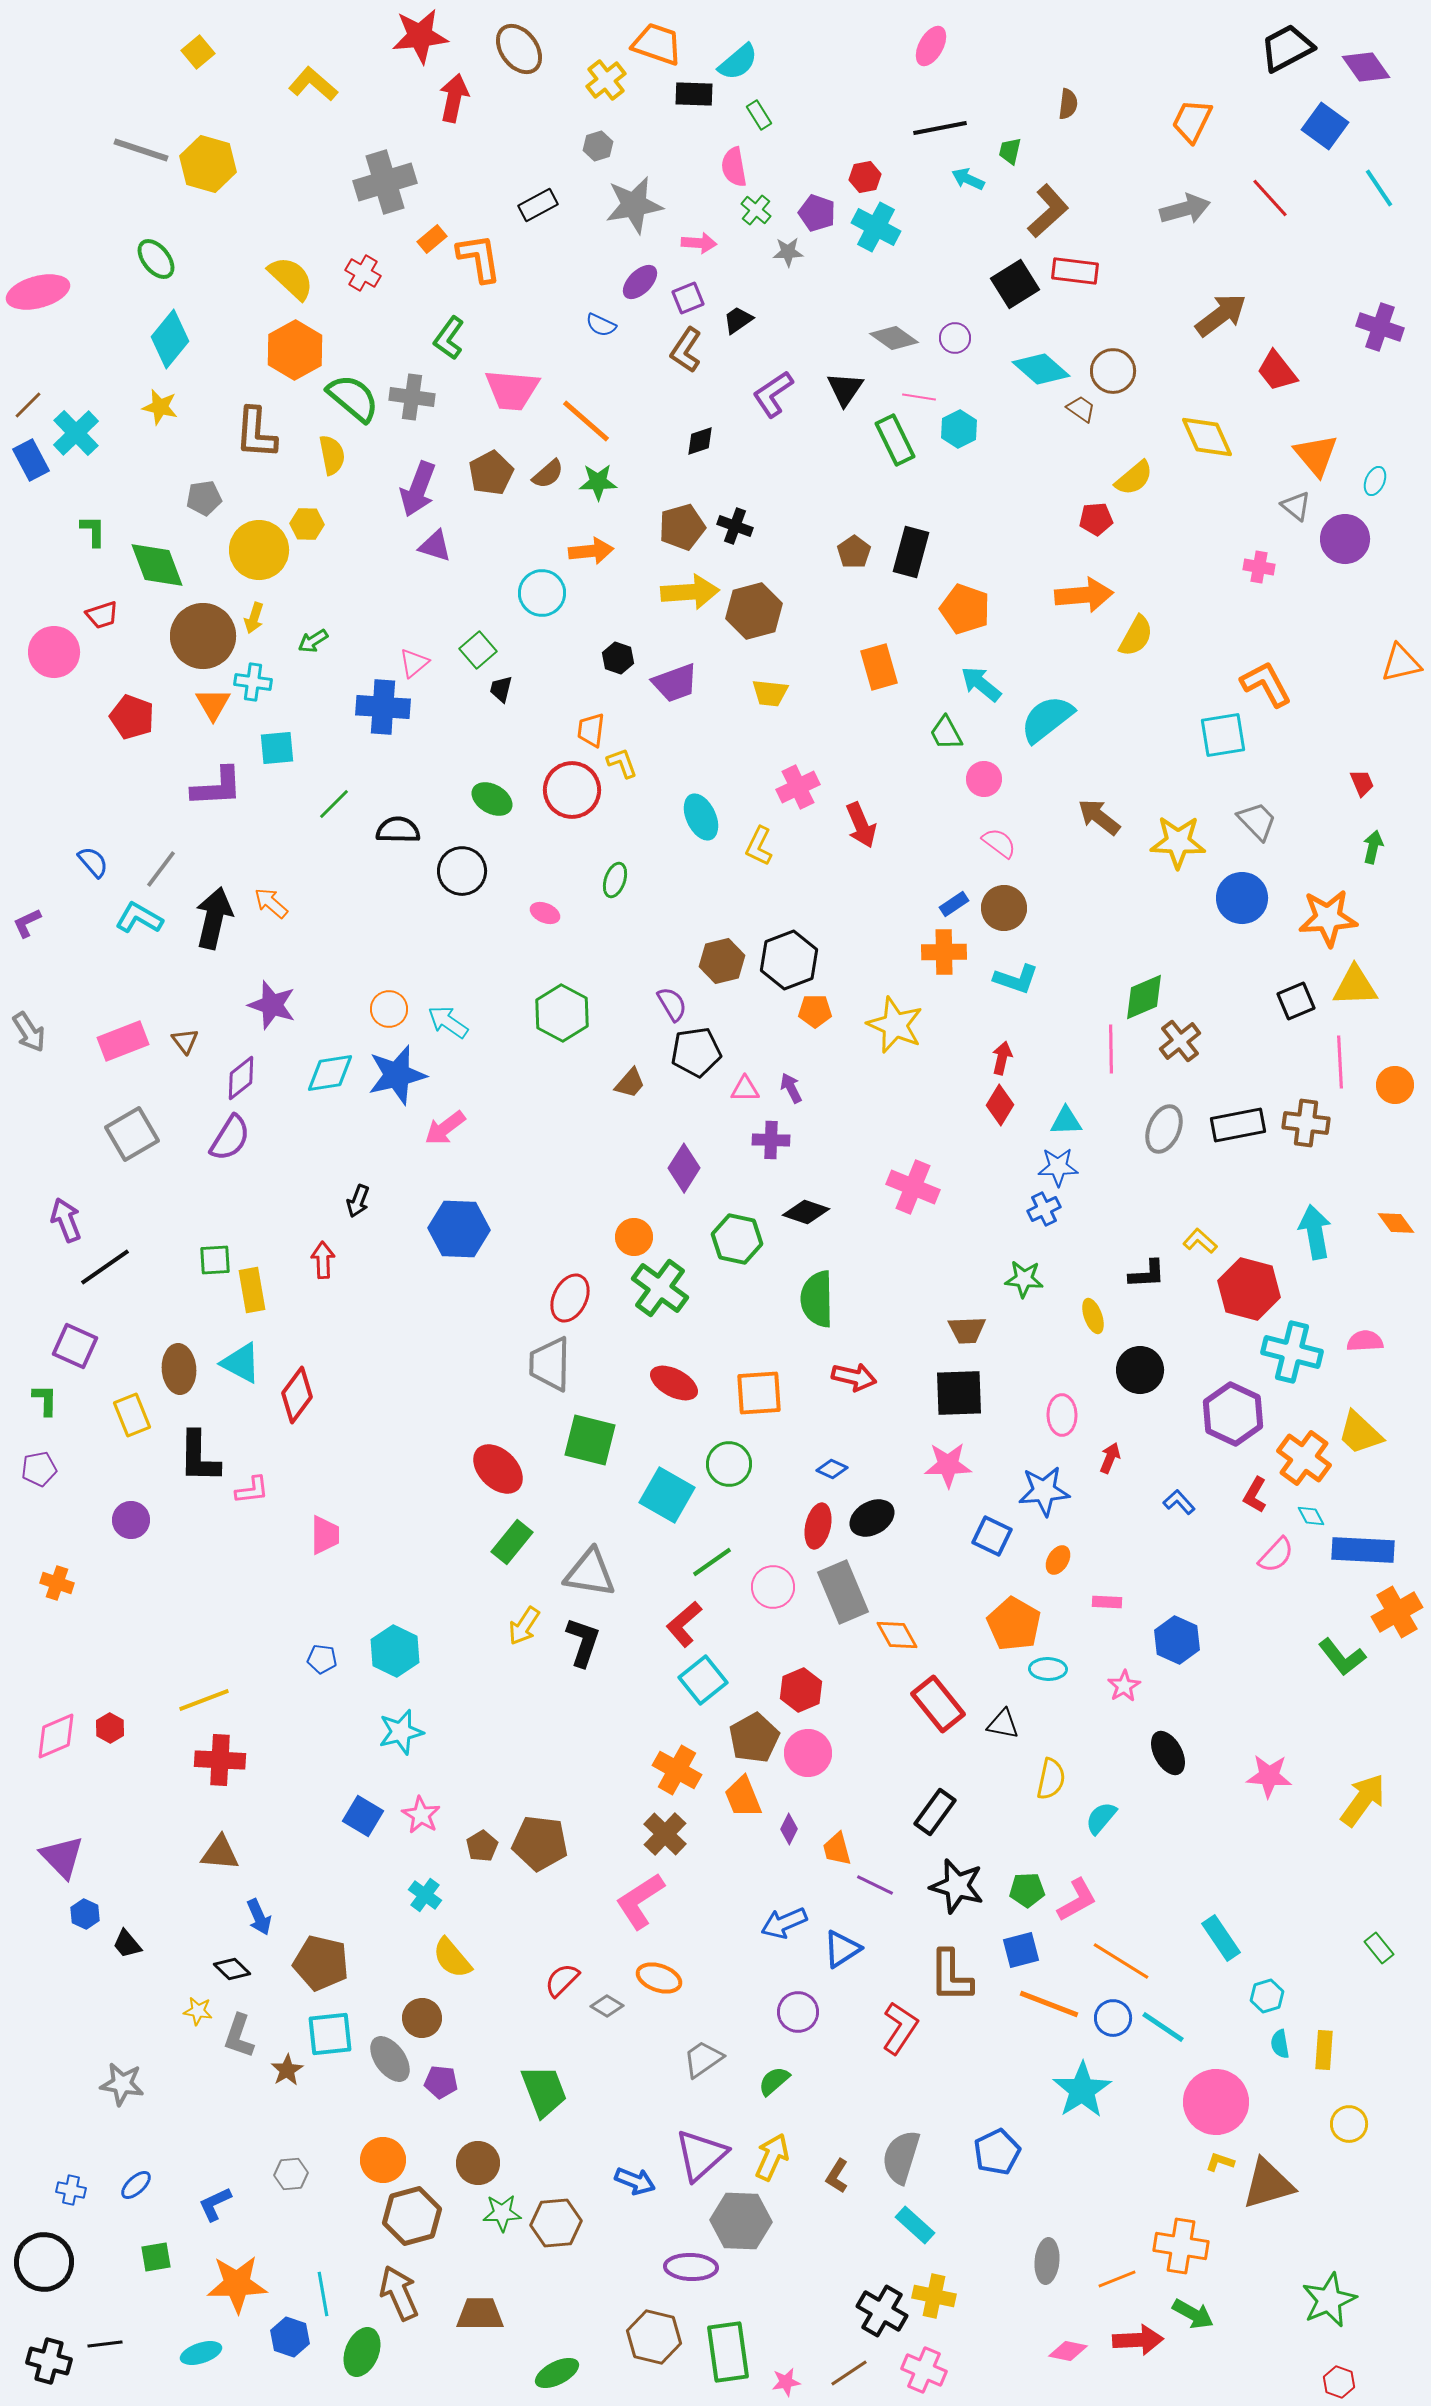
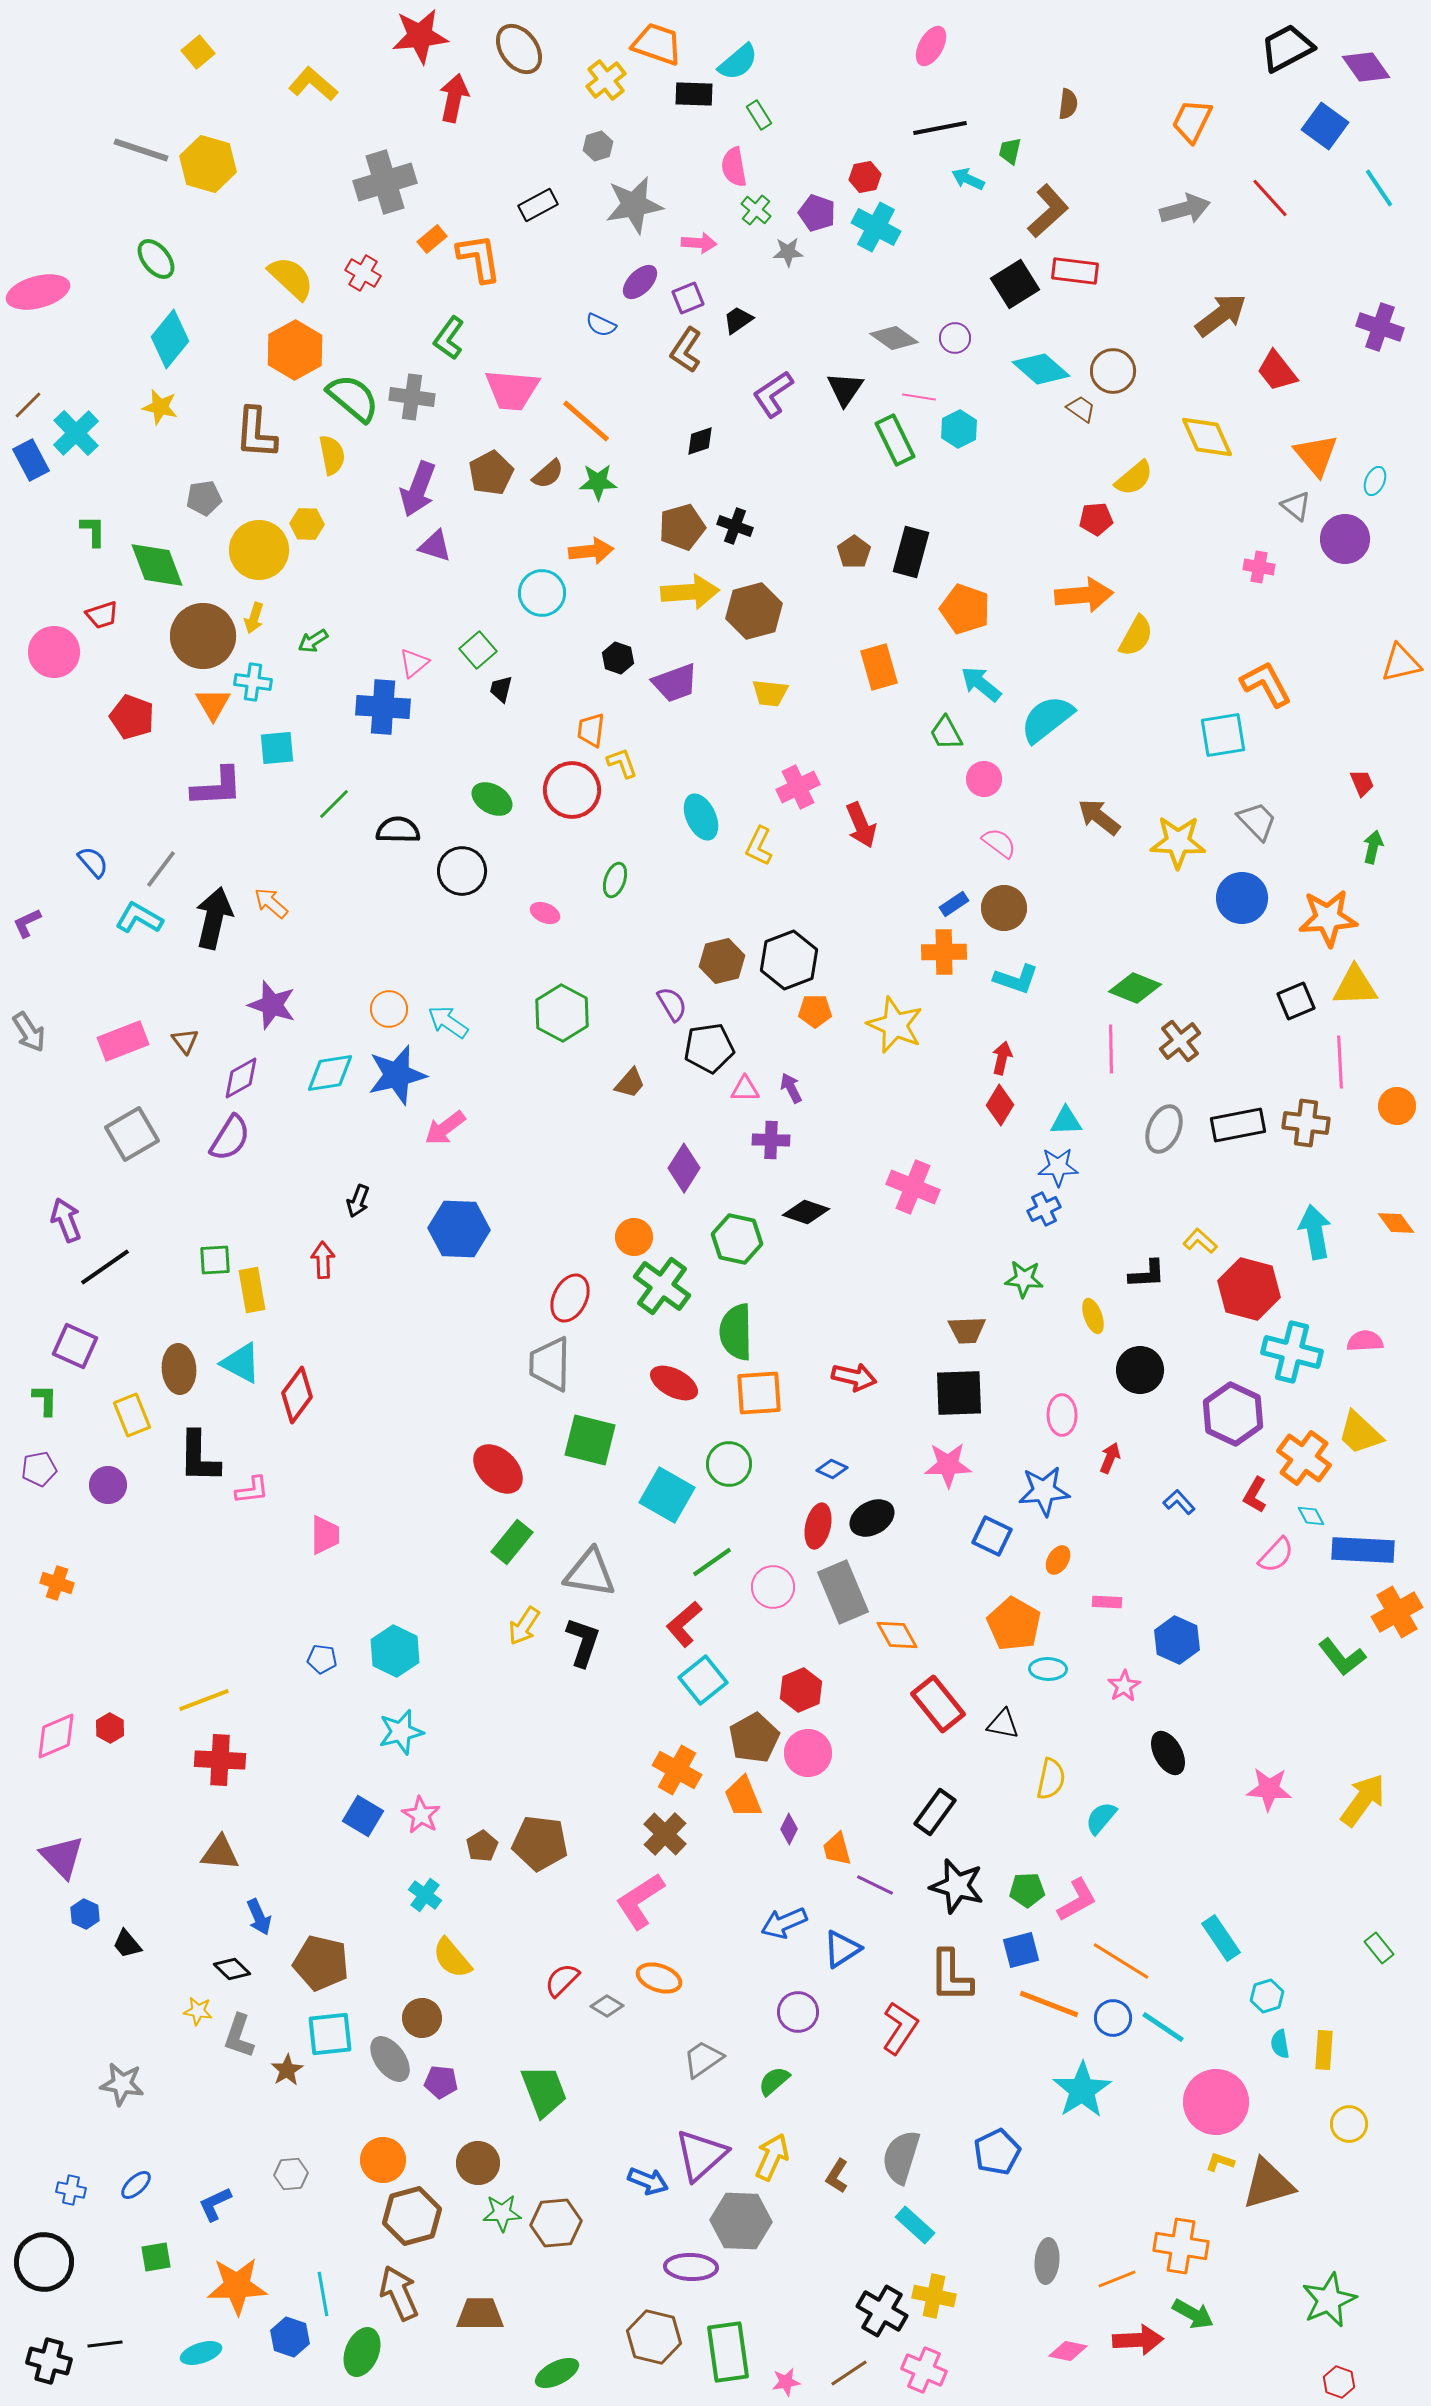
green diamond at (1144, 997): moved 9 px left, 9 px up; rotated 45 degrees clockwise
black pentagon at (696, 1052): moved 13 px right, 4 px up
purple diamond at (241, 1078): rotated 9 degrees clockwise
orange circle at (1395, 1085): moved 2 px right, 21 px down
green cross at (660, 1288): moved 2 px right, 2 px up
green semicircle at (817, 1299): moved 81 px left, 33 px down
purple circle at (131, 1520): moved 23 px left, 35 px up
pink star at (1269, 1776): moved 13 px down
blue arrow at (635, 2181): moved 13 px right
orange star at (237, 2284): moved 2 px down
